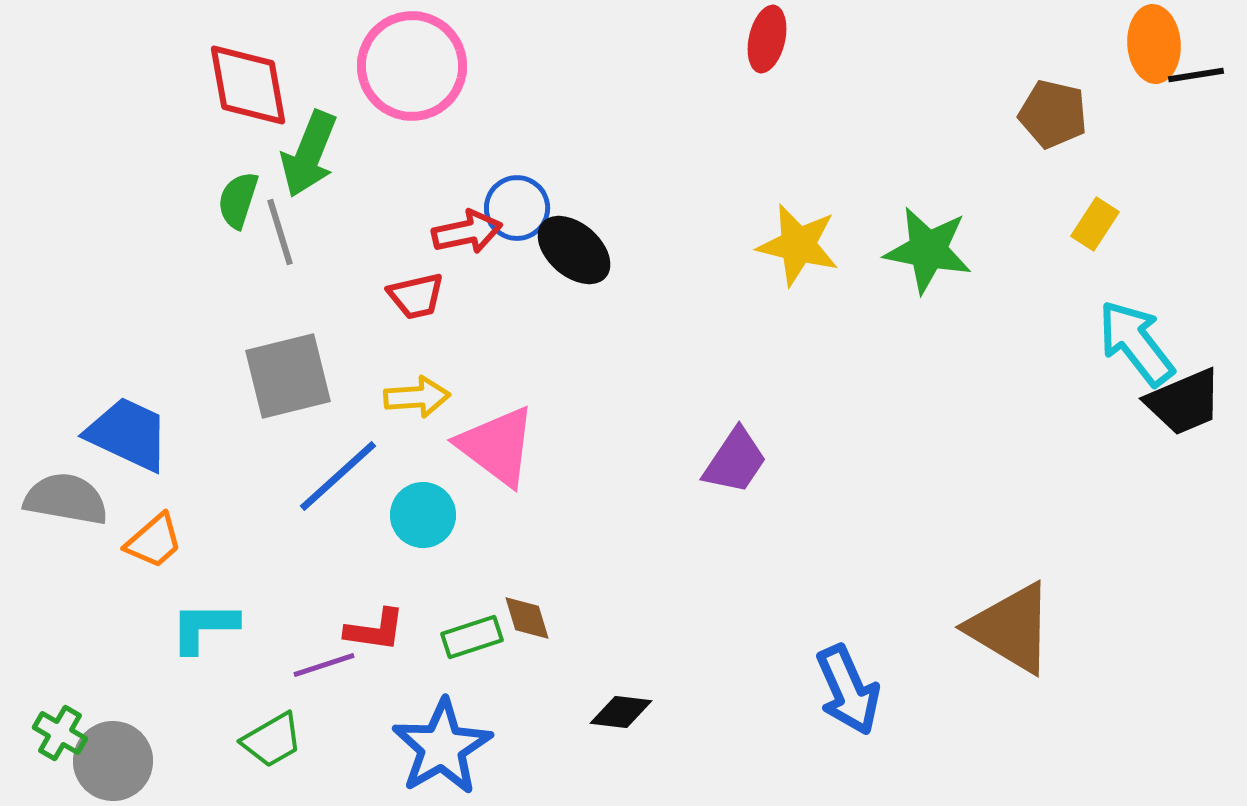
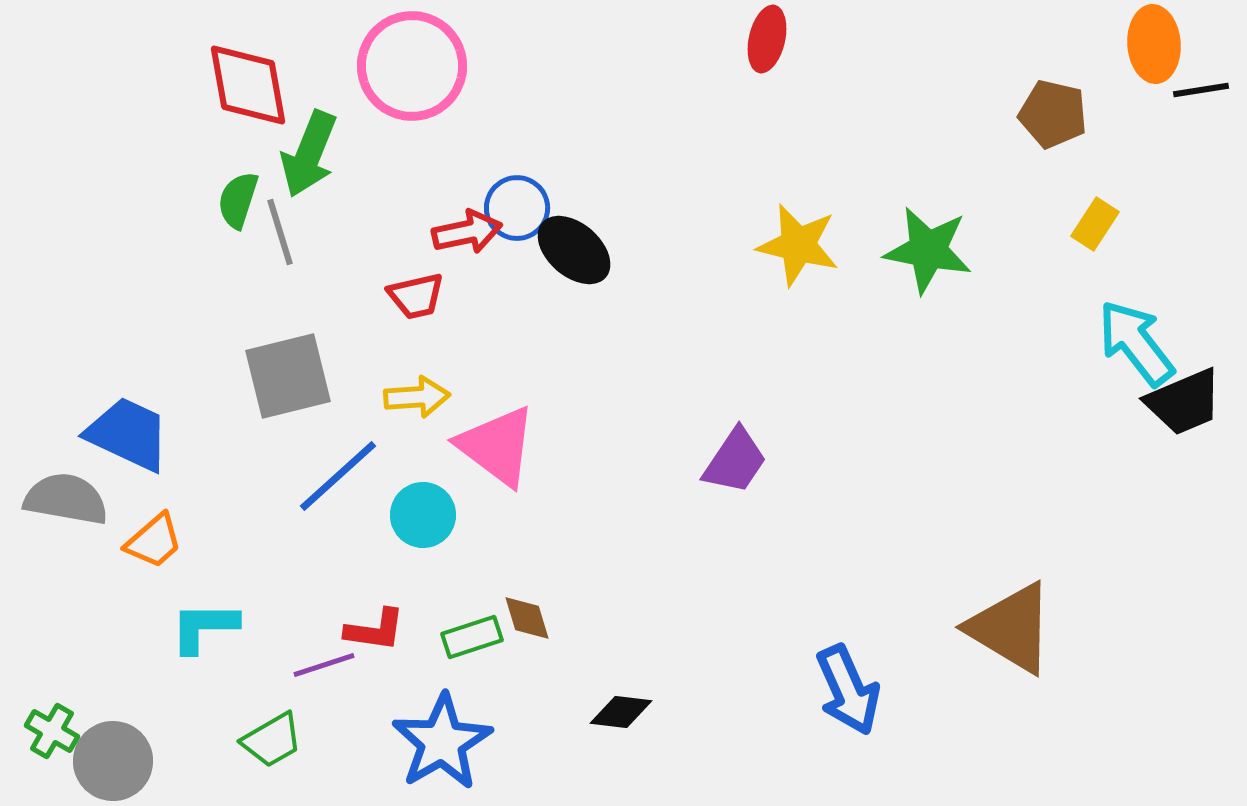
black line: moved 5 px right, 15 px down
green cross: moved 8 px left, 2 px up
blue star: moved 5 px up
